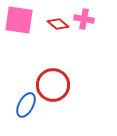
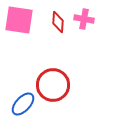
red diamond: moved 2 px up; rotated 55 degrees clockwise
blue ellipse: moved 3 px left, 1 px up; rotated 15 degrees clockwise
